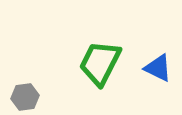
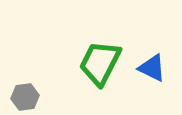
blue triangle: moved 6 px left
